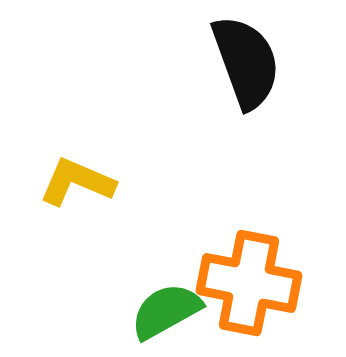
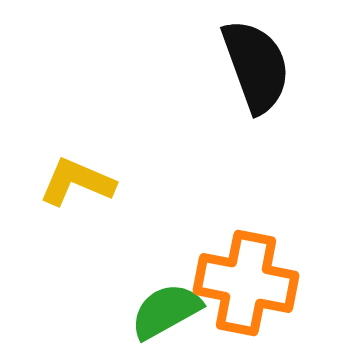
black semicircle: moved 10 px right, 4 px down
orange cross: moved 3 px left
